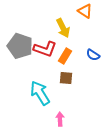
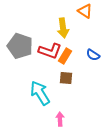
yellow arrow: rotated 18 degrees clockwise
red L-shape: moved 5 px right, 2 px down
